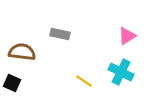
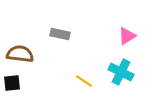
brown semicircle: moved 2 px left, 2 px down
black square: rotated 30 degrees counterclockwise
